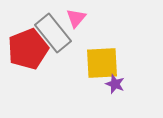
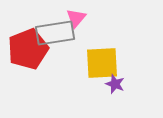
gray rectangle: moved 2 px right; rotated 60 degrees counterclockwise
